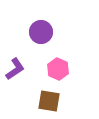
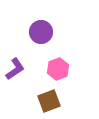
pink hexagon: rotated 15 degrees clockwise
brown square: rotated 30 degrees counterclockwise
